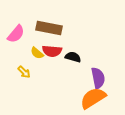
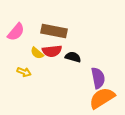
brown rectangle: moved 5 px right, 3 px down
pink semicircle: moved 2 px up
red semicircle: rotated 12 degrees counterclockwise
yellow arrow: rotated 24 degrees counterclockwise
orange semicircle: moved 9 px right
